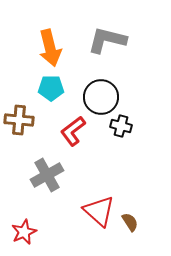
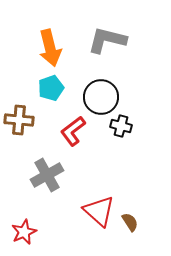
cyan pentagon: rotated 20 degrees counterclockwise
